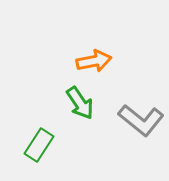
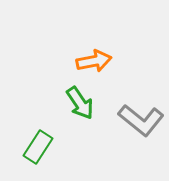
green rectangle: moved 1 px left, 2 px down
